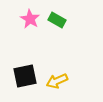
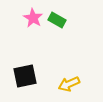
pink star: moved 3 px right, 1 px up
yellow arrow: moved 12 px right, 3 px down
